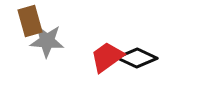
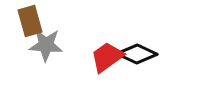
gray star: moved 1 px left, 4 px down
black diamond: moved 4 px up
